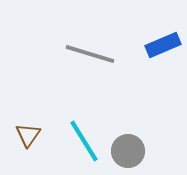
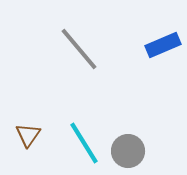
gray line: moved 11 px left, 5 px up; rotated 33 degrees clockwise
cyan line: moved 2 px down
